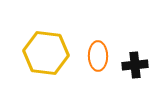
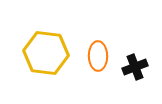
black cross: moved 2 px down; rotated 15 degrees counterclockwise
